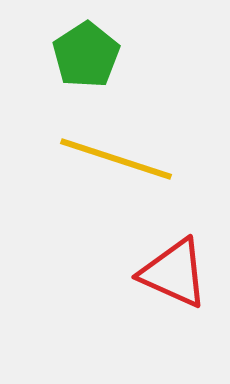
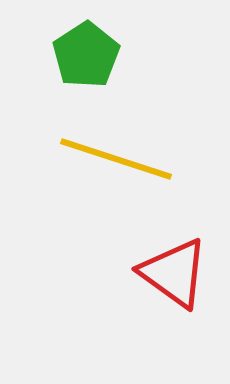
red triangle: rotated 12 degrees clockwise
